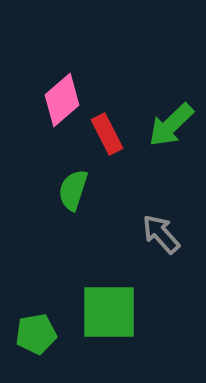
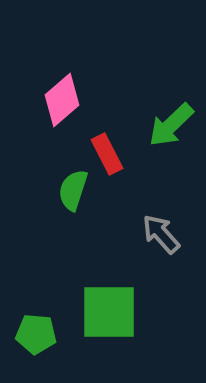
red rectangle: moved 20 px down
green pentagon: rotated 15 degrees clockwise
